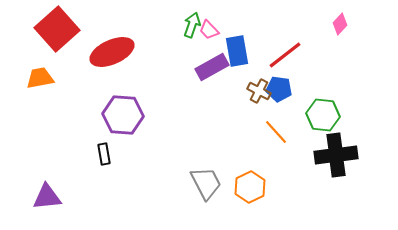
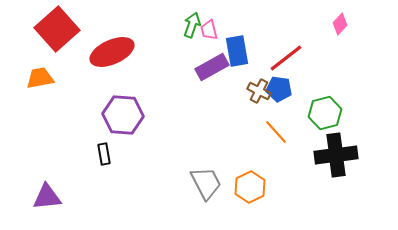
pink trapezoid: rotated 30 degrees clockwise
red line: moved 1 px right, 3 px down
green hexagon: moved 2 px right, 2 px up; rotated 20 degrees counterclockwise
